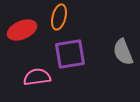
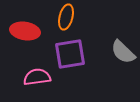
orange ellipse: moved 7 px right
red ellipse: moved 3 px right, 1 px down; rotated 32 degrees clockwise
gray semicircle: rotated 24 degrees counterclockwise
